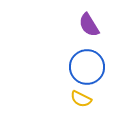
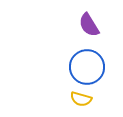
yellow semicircle: rotated 10 degrees counterclockwise
